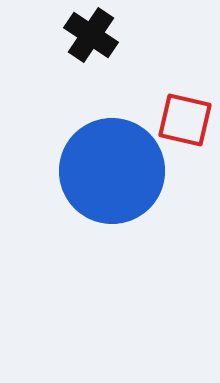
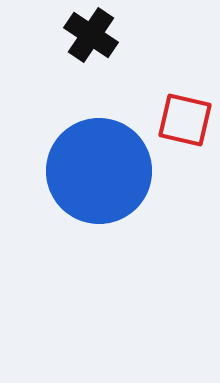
blue circle: moved 13 px left
